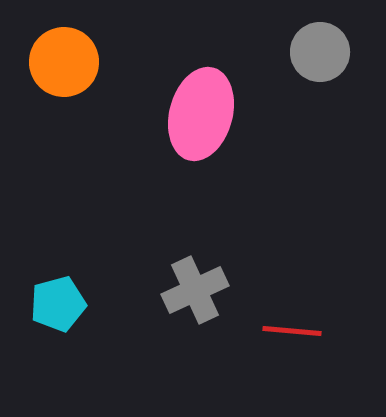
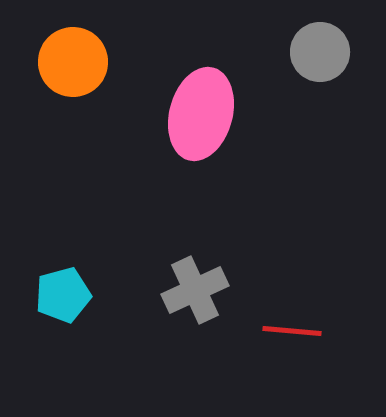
orange circle: moved 9 px right
cyan pentagon: moved 5 px right, 9 px up
